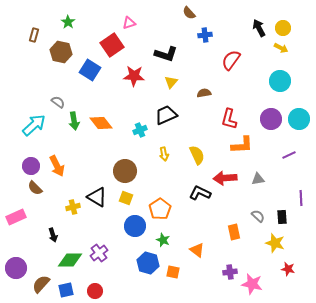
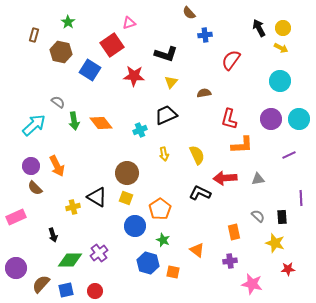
brown circle at (125, 171): moved 2 px right, 2 px down
red star at (288, 269): rotated 16 degrees counterclockwise
purple cross at (230, 272): moved 11 px up
